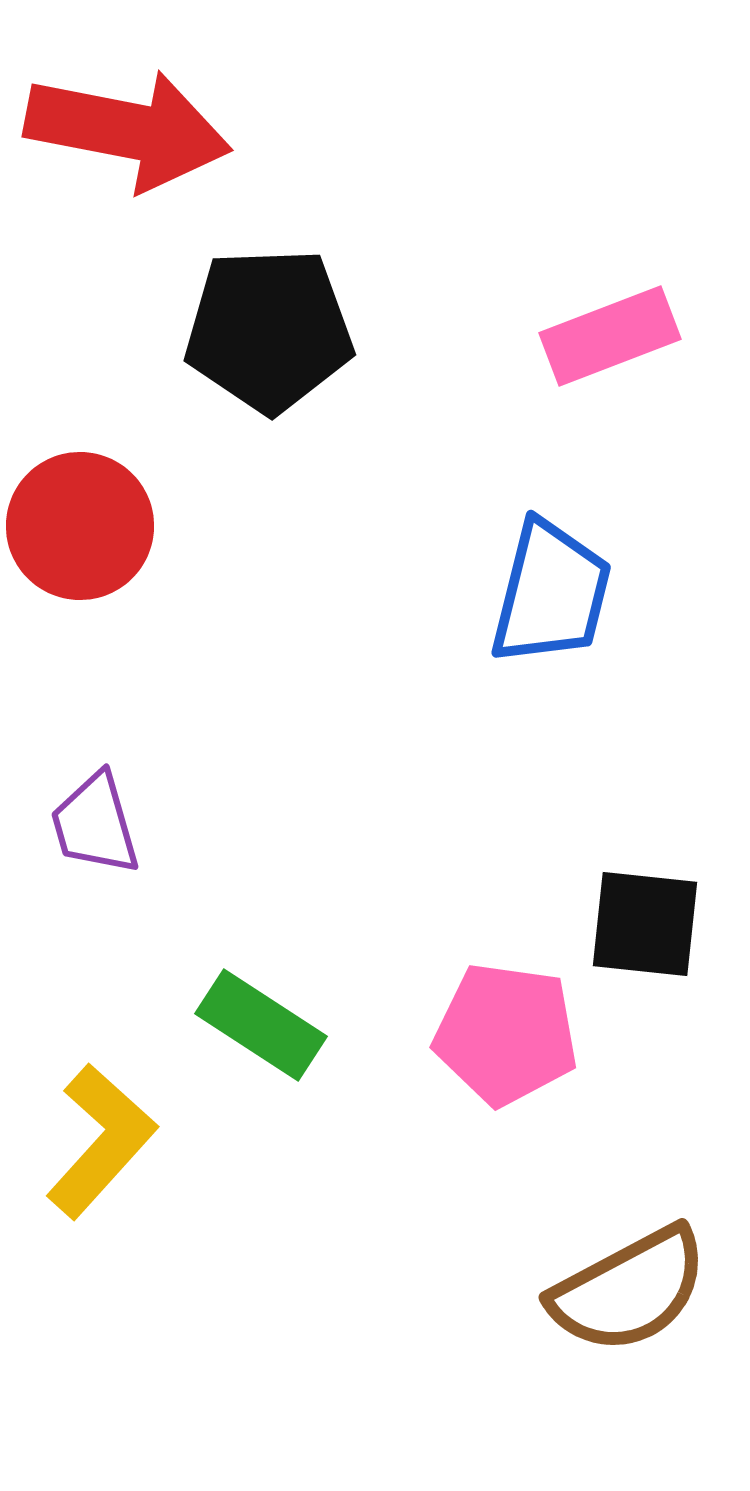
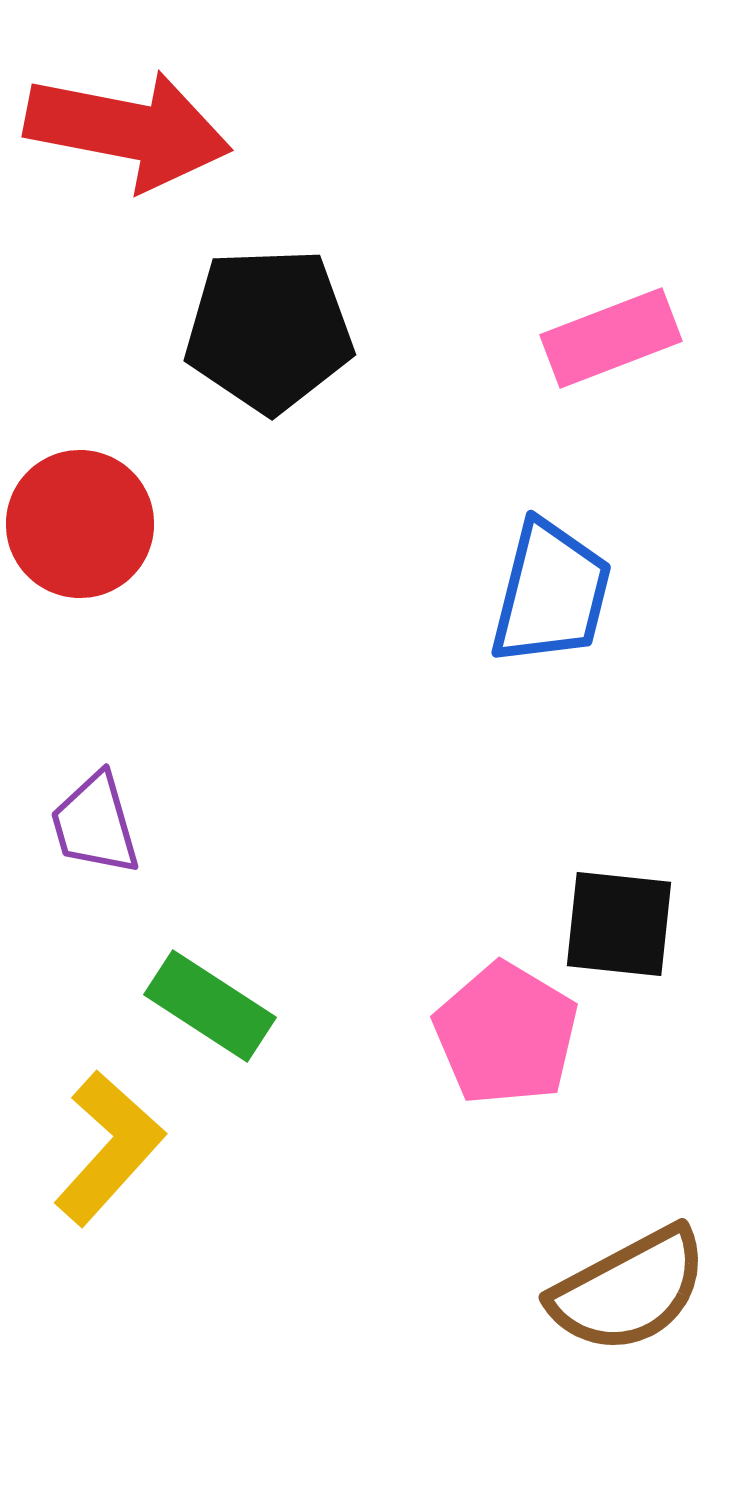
pink rectangle: moved 1 px right, 2 px down
red circle: moved 2 px up
black square: moved 26 px left
green rectangle: moved 51 px left, 19 px up
pink pentagon: rotated 23 degrees clockwise
yellow L-shape: moved 8 px right, 7 px down
